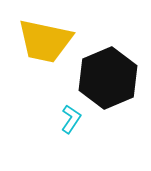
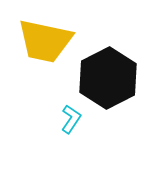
black hexagon: rotated 4 degrees counterclockwise
